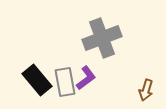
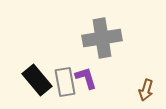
gray cross: rotated 12 degrees clockwise
purple L-shape: rotated 70 degrees counterclockwise
